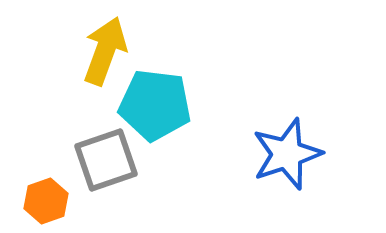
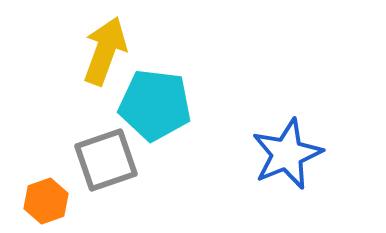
blue star: rotated 4 degrees counterclockwise
